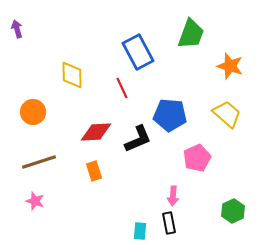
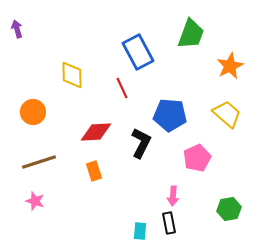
orange star: rotated 28 degrees clockwise
black L-shape: moved 3 px right, 4 px down; rotated 40 degrees counterclockwise
green hexagon: moved 4 px left, 2 px up; rotated 15 degrees clockwise
